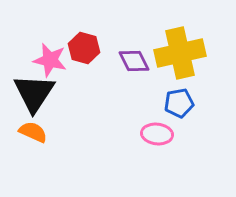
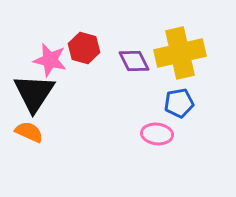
orange semicircle: moved 4 px left
